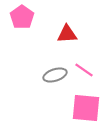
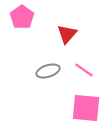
red triangle: rotated 45 degrees counterclockwise
gray ellipse: moved 7 px left, 4 px up
